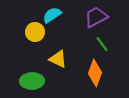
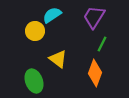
purple trapezoid: moved 2 px left; rotated 30 degrees counterclockwise
yellow circle: moved 1 px up
green line: rotated 63 degrees clockwise
yellow triangle: rotated 12 degrees clockwise
green ellipse: moved 2 px right; rotated 70 degrees clockwise
